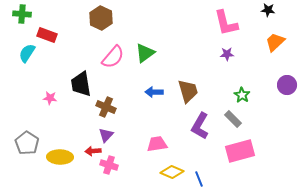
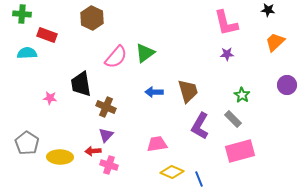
brown hexagon: moved 9 px left
cyan semicircle: rotated 54 degrees clockwise
pink semicircle: moved 3 px right
